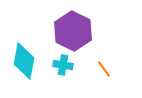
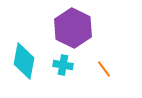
purple hexagon: moved 3 px up
